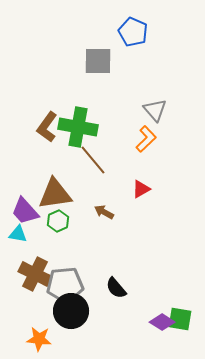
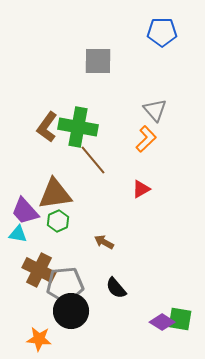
blue pentagon: moved 29 px right; rotated 24 degrees counterclockwise
brown arrow: moved 30 px down
brown cross: moved 4 px right, 4 px up
